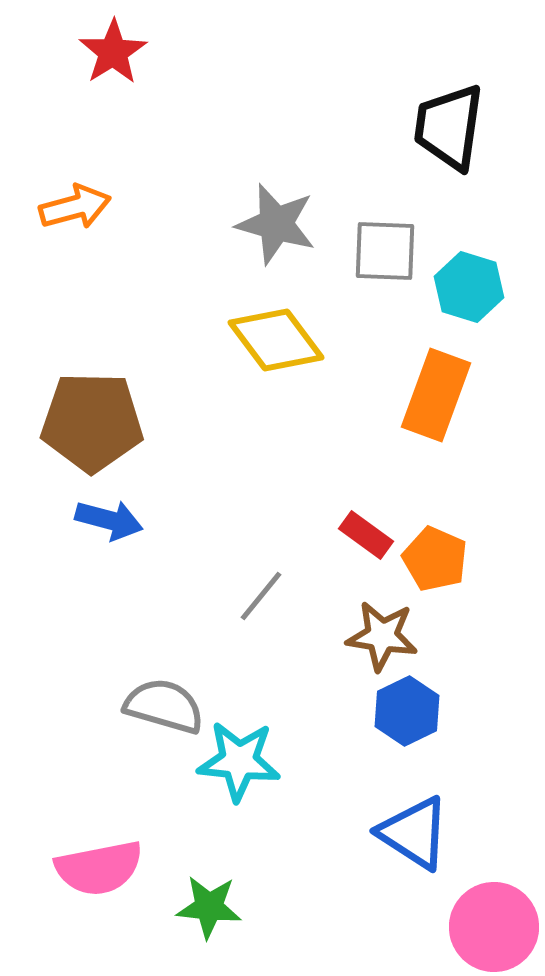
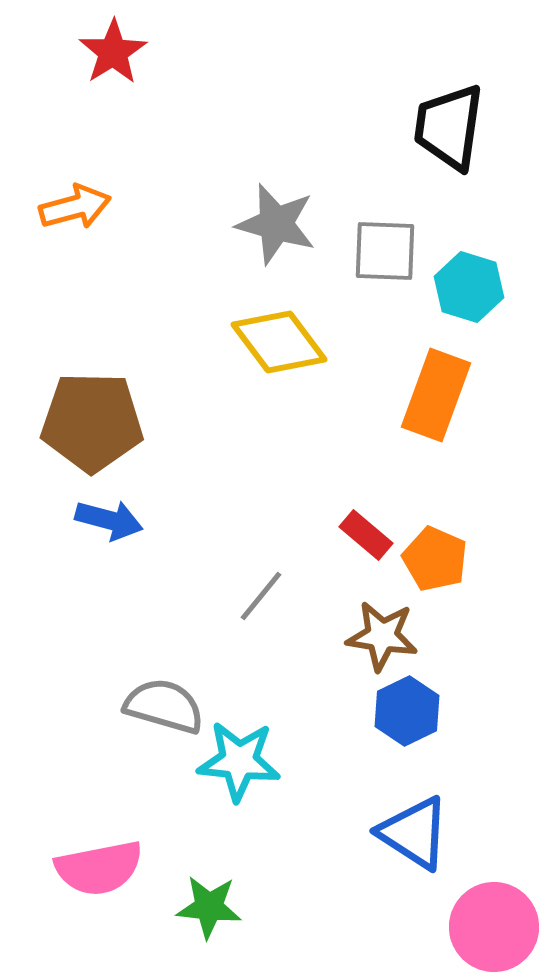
yellow diamond: moved 3 px right, 2 px down
red rectangle: rotated 4 degrees clockwise
